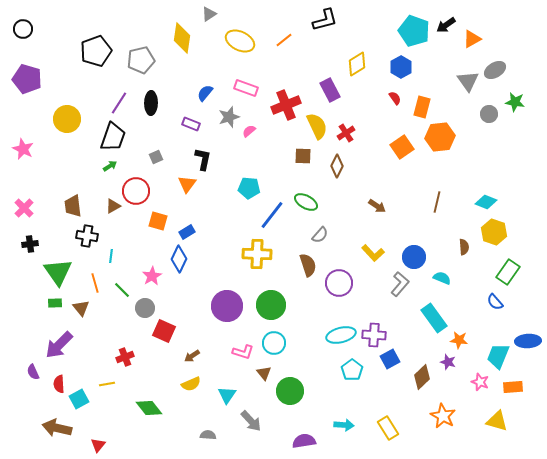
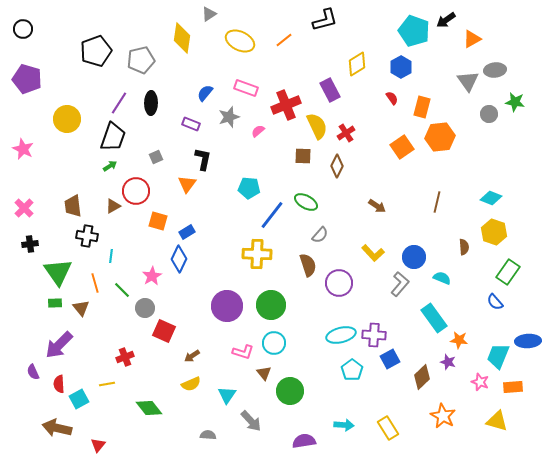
black arrow at (446, 25): moved 5 px up
gray ellipse at (495, 70): rotated 25 degrees clockwise
red semicircle at (395, 98): moved 3 px left
pink semicircle at (249, 131): moved 9 px right
cyan diamond at (486, 202): moved 5 px right, 4 px up
